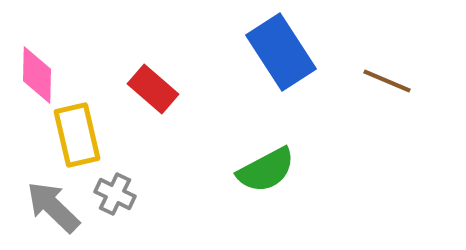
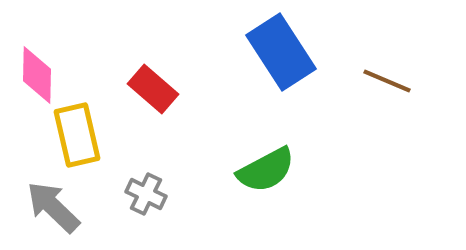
gray cross: moved 31 px right
